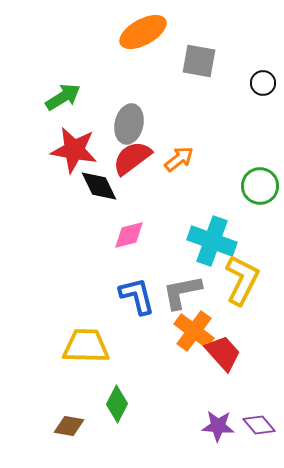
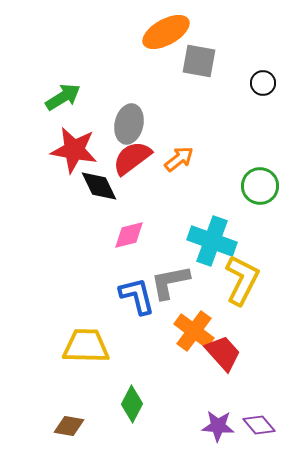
orange ellipse: moved 23 px right
gray L-shape: moved 12 px left, 10 px up
green diamond: moved 15 px right
